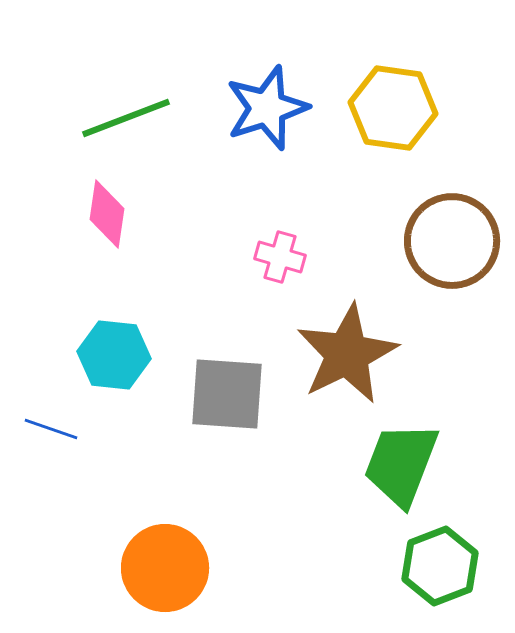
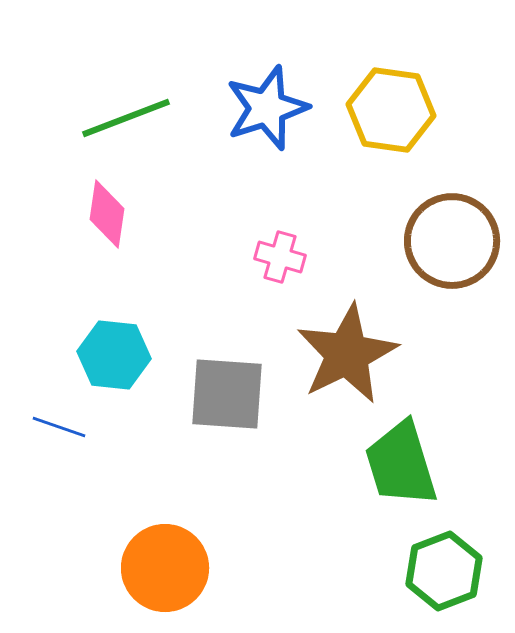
yellow hexagon: moved 2 px left, 2 px down
blue line: moved 8 px right, 2 px up
green trapezoid: rotated 38 degrees counterclockwise
green hexagon: moved 4 px right, 5 px down
